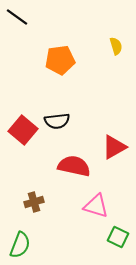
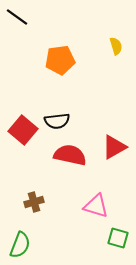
red semicircle: moved 4 px left, 11 px up
green square: moved 1 px down; rotated 10 degrees counterclockwise
